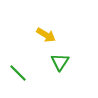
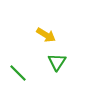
green triangle: moved 3 px left
